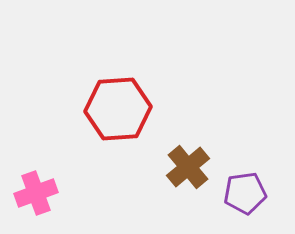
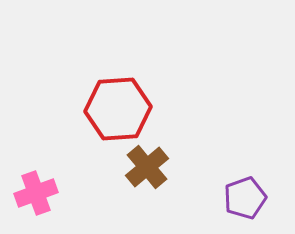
brown cross: moved 41 px left
purple pentagon: moved 5 px down; rotated 12 degrees counterclockwise
